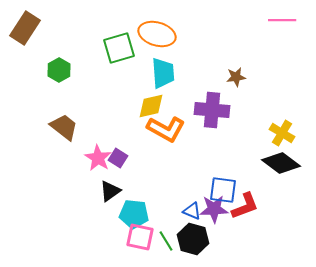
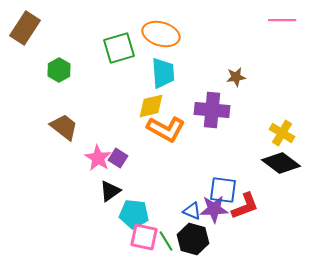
orange ellipse: moved 4 px right
pink square: moved 4 px right
